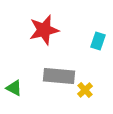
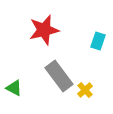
gray rectangle: rotated 48 degrees clockwise
